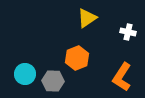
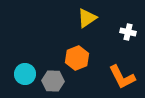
orange L-shape: rotated 60 degrees counterclockwise
